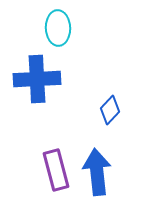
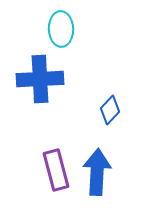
cyan ellipse: moved 3 px right, 1 px down
blue cross: moved 3 px right
blue arrow: rotated 9 degrees clockwise
